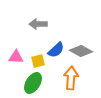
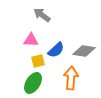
gray arrow: moved 4 px right, 9 px up; rotated 36 degrees clockwise
gray diamond: moved 3 px right; rotated 20 degrees counterclockwise
pink triangle: moved 15 px right, 17 px up
